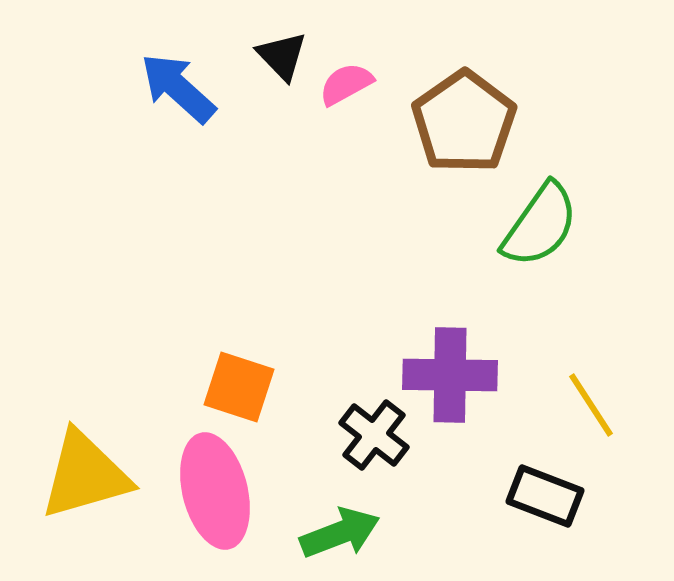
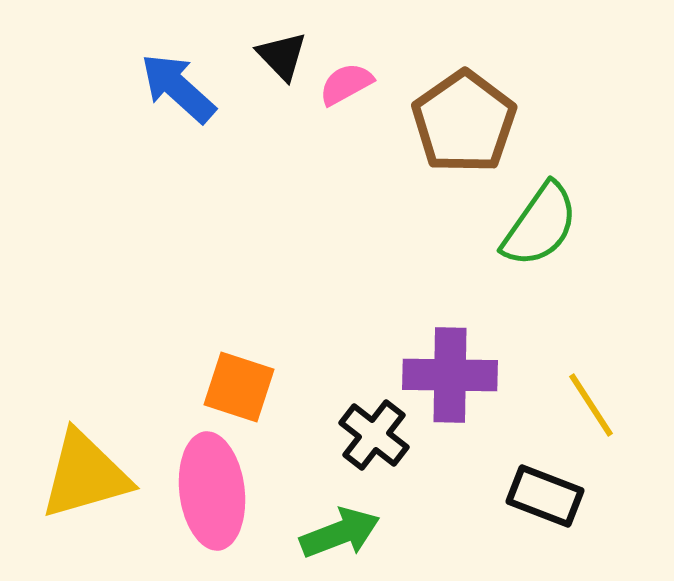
pink ellipse: moved 3 px left; rotated 7 degrees clockwise
